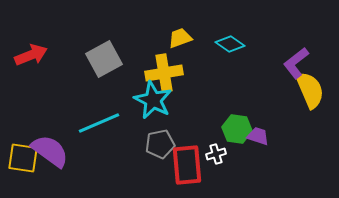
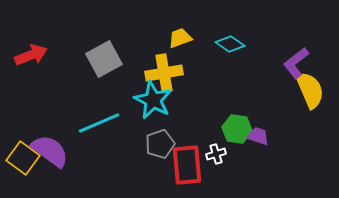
gray pentagon: rotated 8 degrees counterclockwise
yellow square: rotated 28 degrees clockwise
